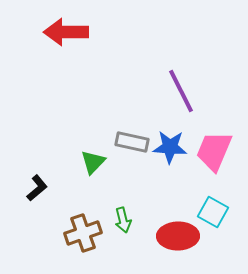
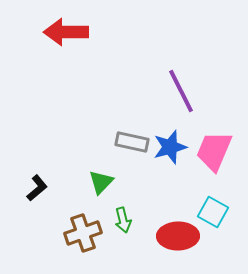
blue star: rotated 20 degrees counterclockwise
green triangle: moved 8 px right, 20 px down
